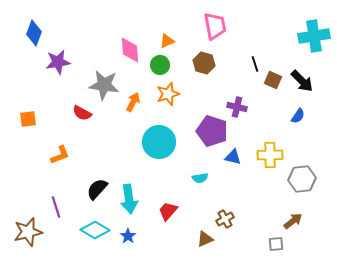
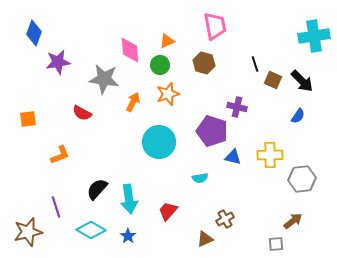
gray star: moved 6 px up
cyan diamond: moved 4 px left
